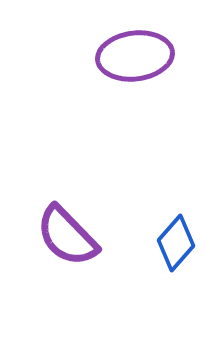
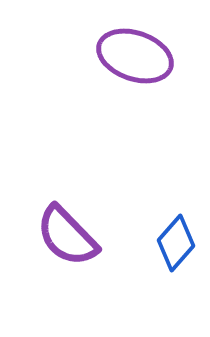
purple ellipse: rotated 26 degrees clockwise
